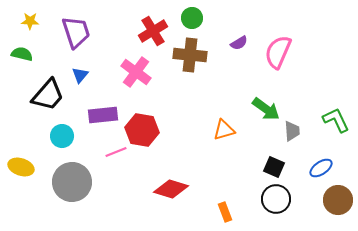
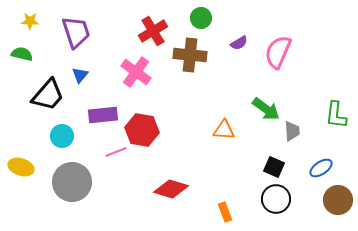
green circle: moved 9 px right
green L-shape: moved 5 px up; rotated 148 degrees counterclockwise
orange triangle: rotated 20 degrees clockwise
